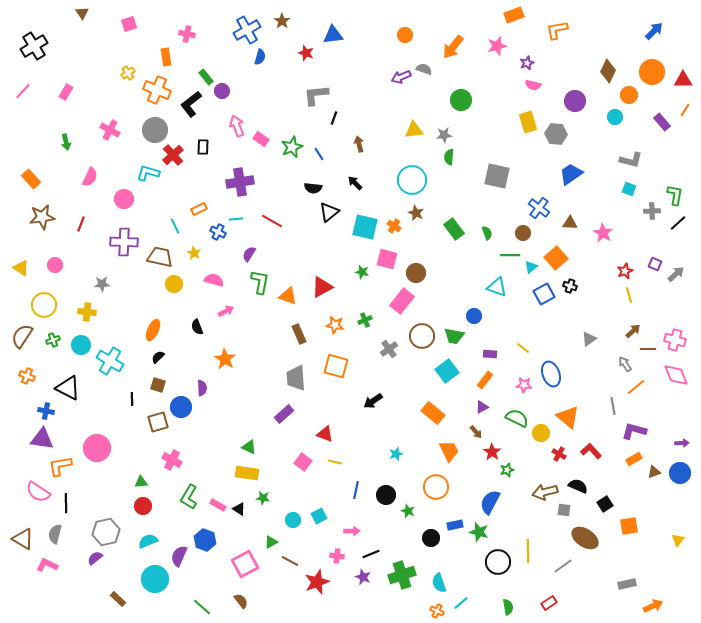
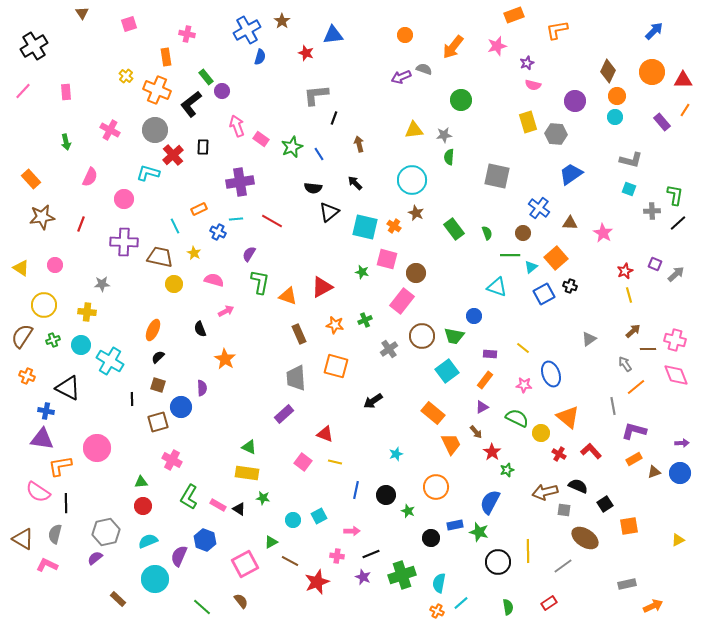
yellow cross at (128, 73): moved 2 px left, 3 px down; rotated 16 degrees counterclockwise
pink rectangle at (66, 92): rotated 35 degrees counterclockwise
orange circle at (629, 95): moved 12 px left, 1 px down
black semicircle at (197, 327): moved 3 px right, 2 px down
orange trapezoid at (449, 451): moved 2 px right, 7 px up
yellow triangle at (678, 540): rotated 24 degrees clockwise
cyan semicircle at (439, 583): rotated 30 degrees clockwise
